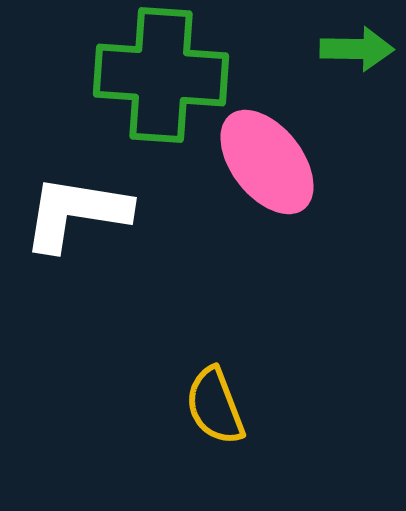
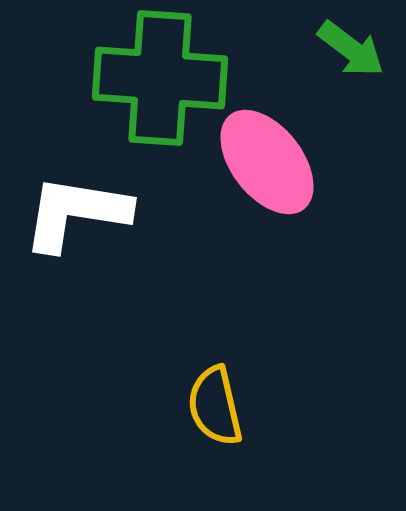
green arrow: moved 6 px left; rotated 36 degrees clockwise
green cross: moved 1 px left, 3 px down
yellow semicircle: rotated 8 degrees clockwise
